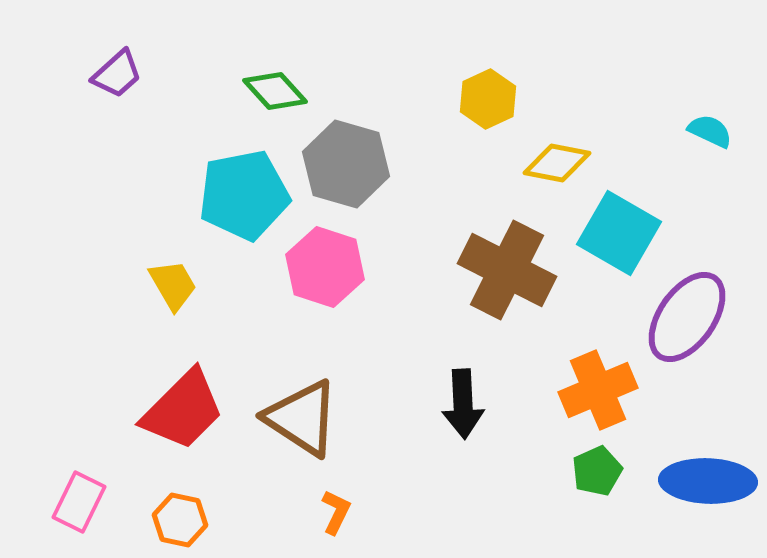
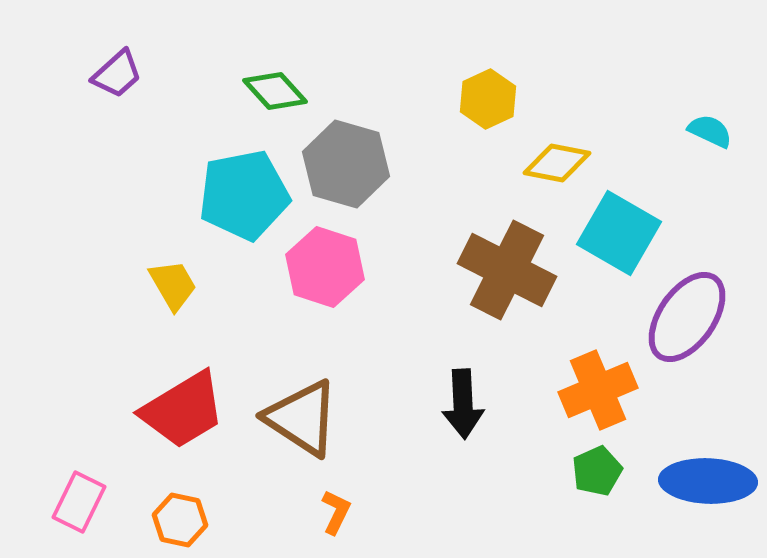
red trapezoid: rotated 14 degrees clockwise
